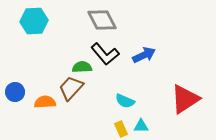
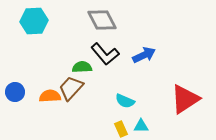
orange semicircle: moved 5 px right, 6 px up
